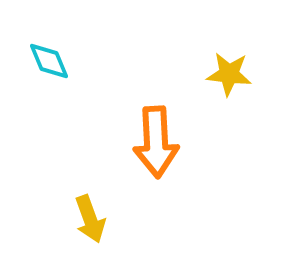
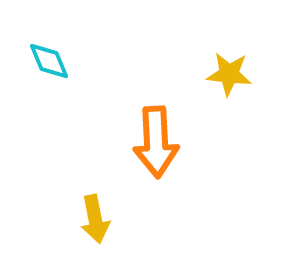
yellow arrow: moved 5 px right; rotated 9 degrees clockwise
